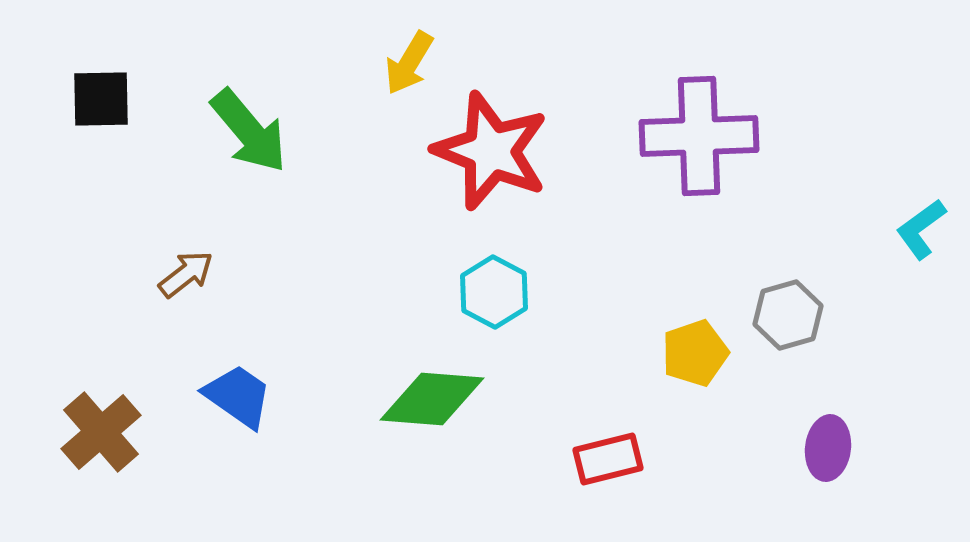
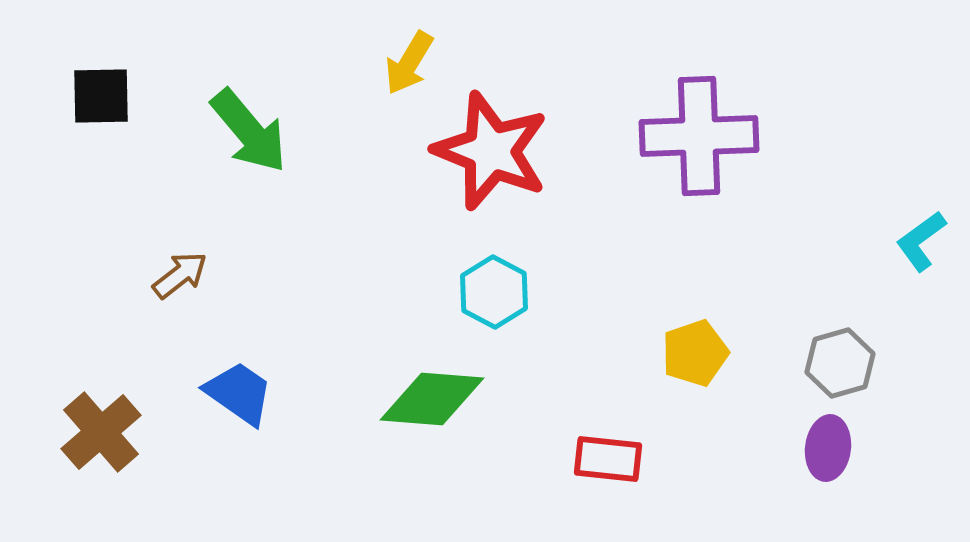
black square: moved 3 px up
cyan L-shape: moved 12 px down
brown arrow: moved 6 px left, 1 px down
gray hexagon: moved 52 px right, 48 px down
blue trapezoid: moved 1 px right, 3 px up
red rectangle: rotated 20 degrees clockwise
